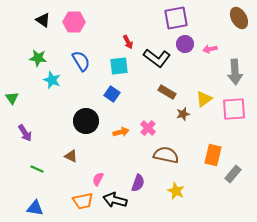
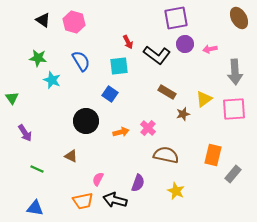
pink hexagon: rotated 15 degrees clockwise
black L-shape: moved 3 px up
blue square: moved 2 px left
